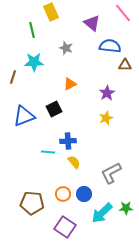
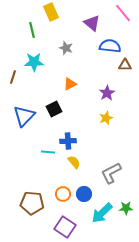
blue triangle: rotated 25 degrees counterclockwise
